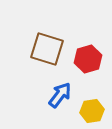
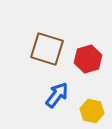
blue arrow: moved 3 px left
yellow hexagon: rotated 20 degrees clockwise
